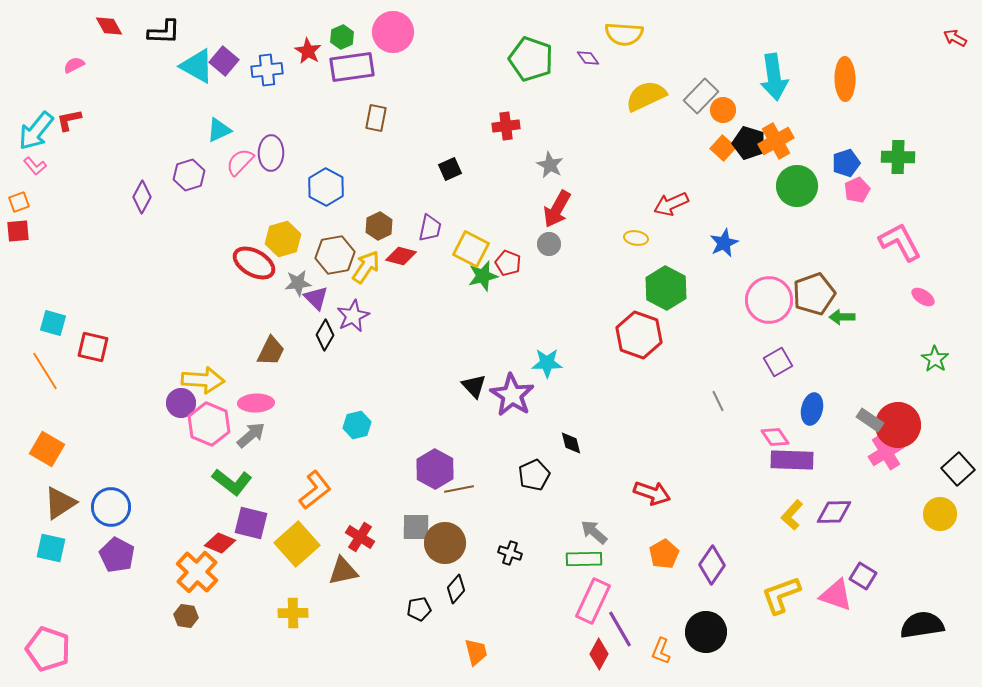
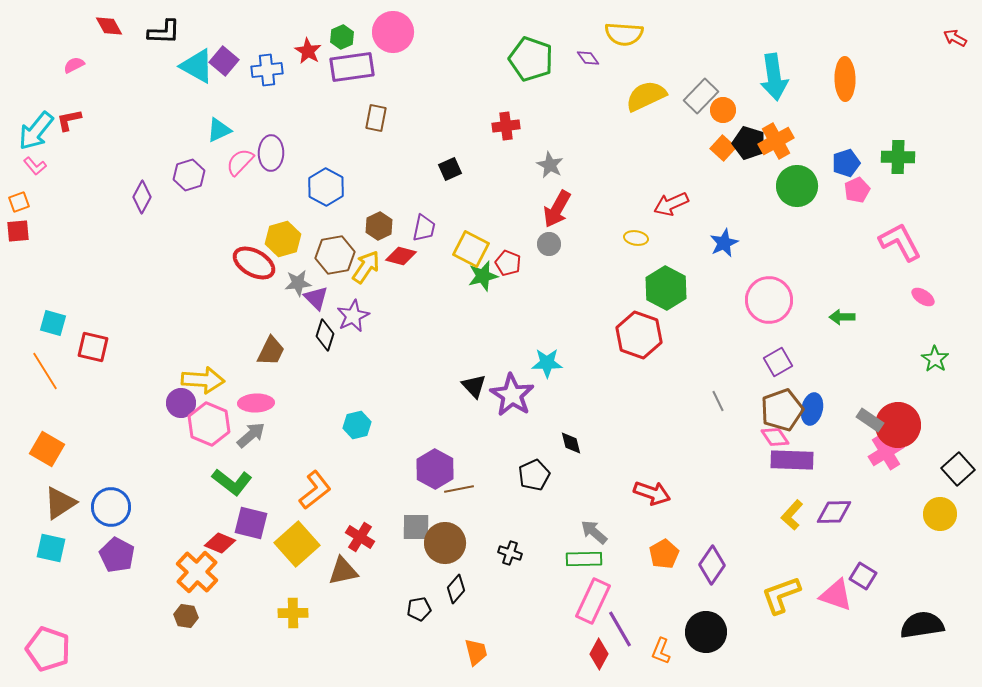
purple trapezoid at (430, 228): moved 6 px left
brown pentagon at (814, 294): moved 32 px left, 116 px down
black diamond at (325, 335): rotated 12 degrees counterclockwise
